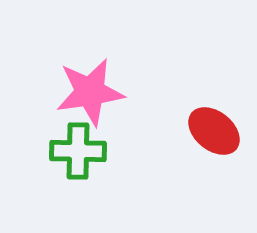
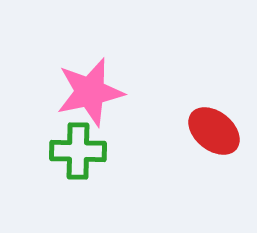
pink star: rotated 4 degrees counterclockwise
